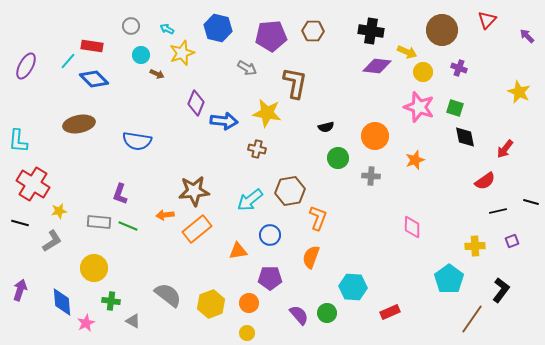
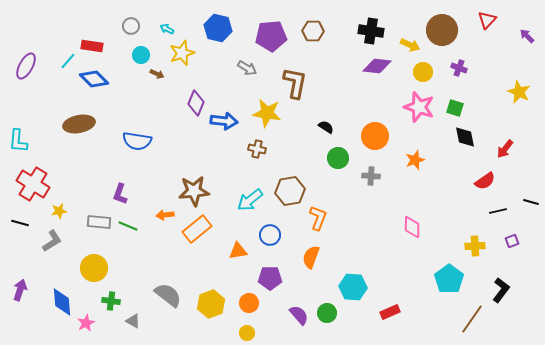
yellow arrow at (407, 52): moved 3 px right, 7 px up
black semicircle at (326, 127): rotated 133 degrees counterclockwise
